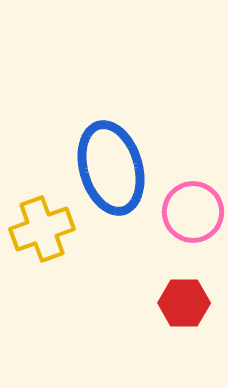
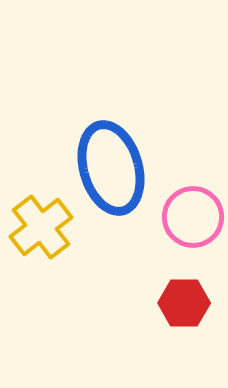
pink circle: moved 5 px down
yellow cross: moved 1 px left, 2 px up; rotated 18 degrees counterclockwise
